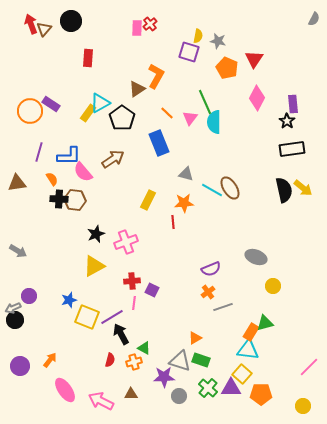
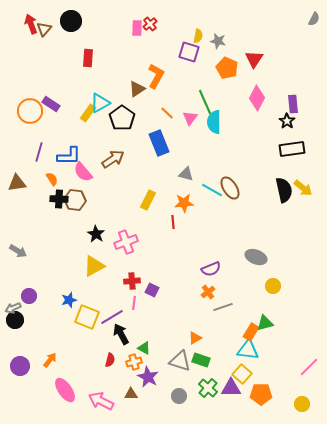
black star at (96, 234): rotated 18 degrees counterclockwise
purple star at (164, 377): moved 16 px left; rotated 30 degrees clockwise
yellow circle at (303, 406): moved 1 px left, 2 px up
